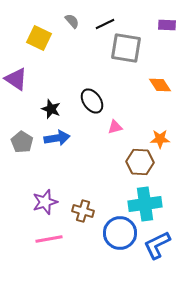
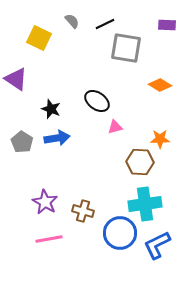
orange diamond: rotated 25 degrees counterclockwise
black ellipse: moved 5 px right; rotated 20 degrees counterclockwise
purple star: rotated 25 degrees counterclockwise
